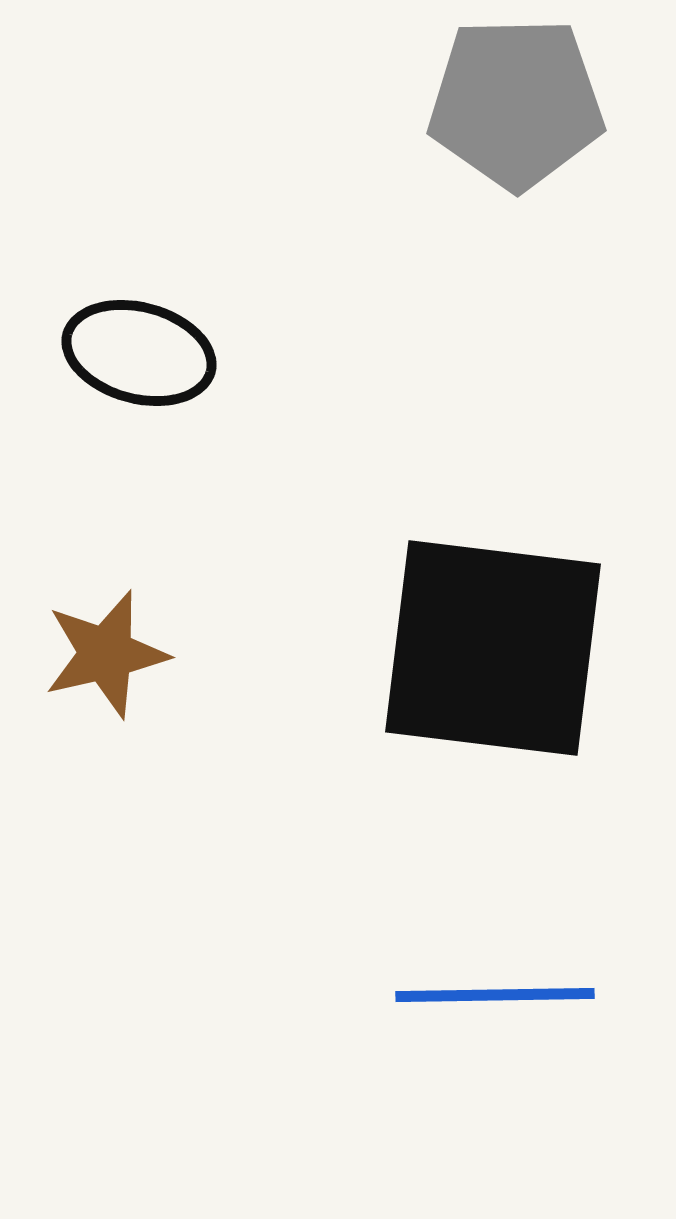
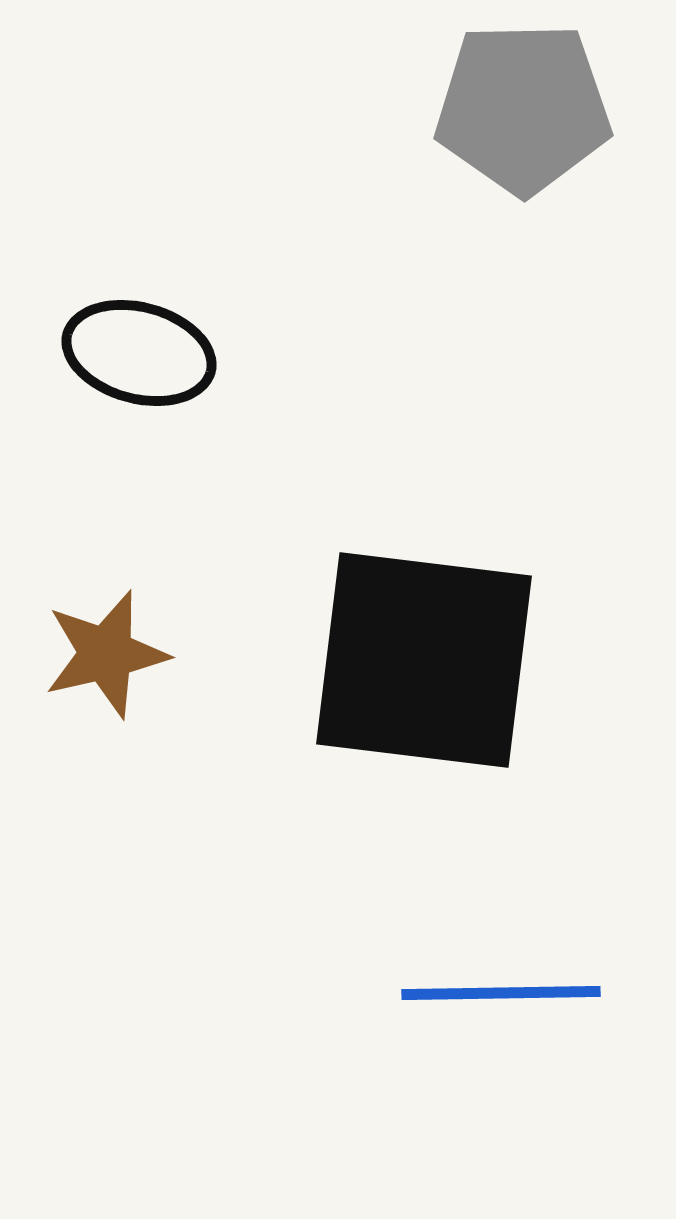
gray pentagon: moved 7 px right, 5 px down
black square: moved 69 px left, 12 px down
blue line: moved 6 px right, 2 px up
